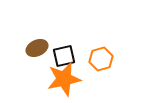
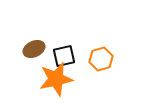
brown ellipse: moved 3 px left, 1 px down
orange star: moved 8 px left
